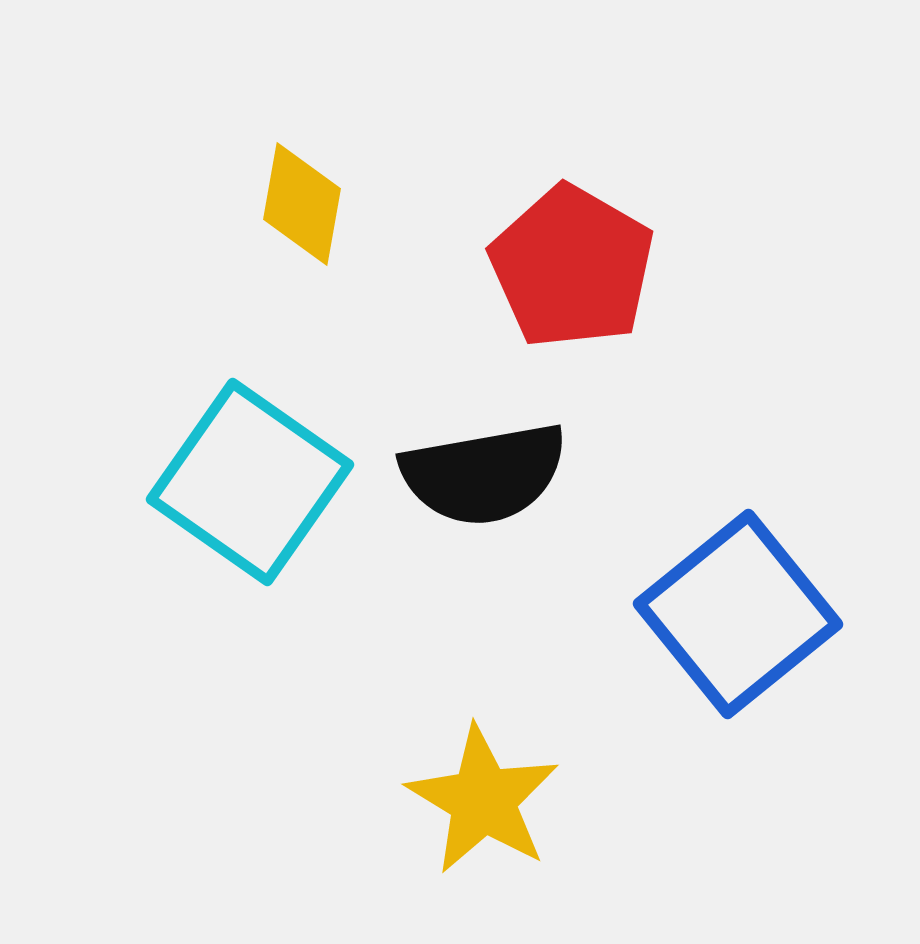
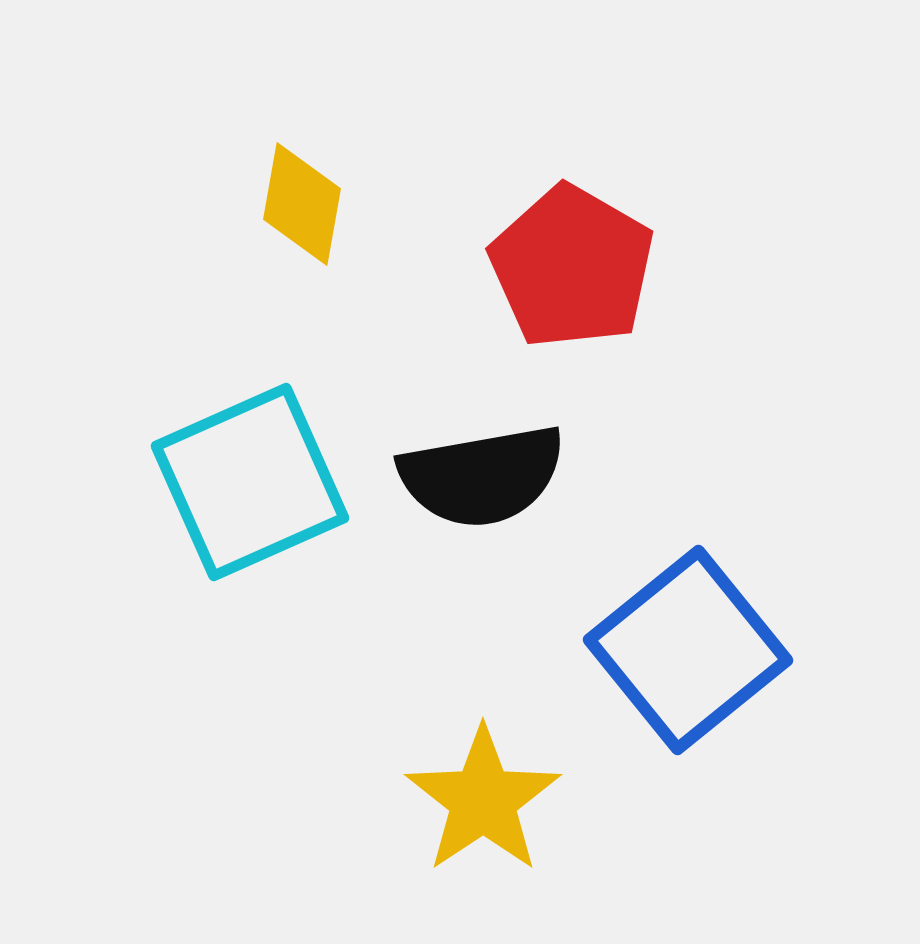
black semicircle: moved 2 px left, 2 px down
cyan square: rotated 31 degrees clockwise
blue square: moved 50 px left, 36 px down
yellow star: rotated 7 degrees clockwise
